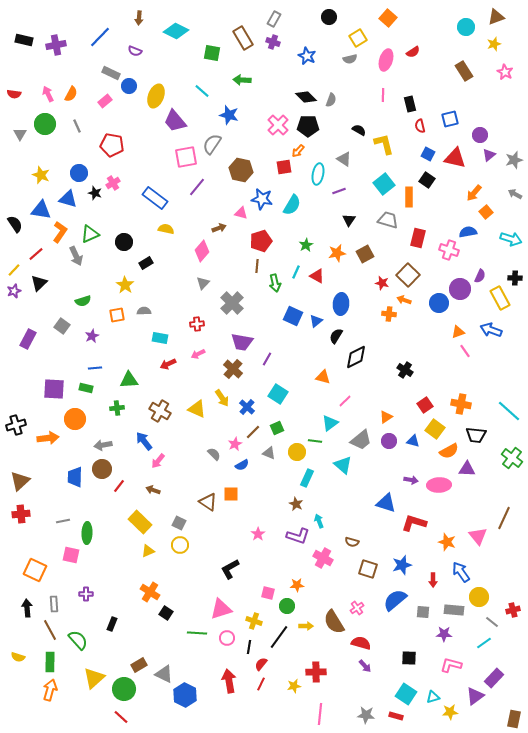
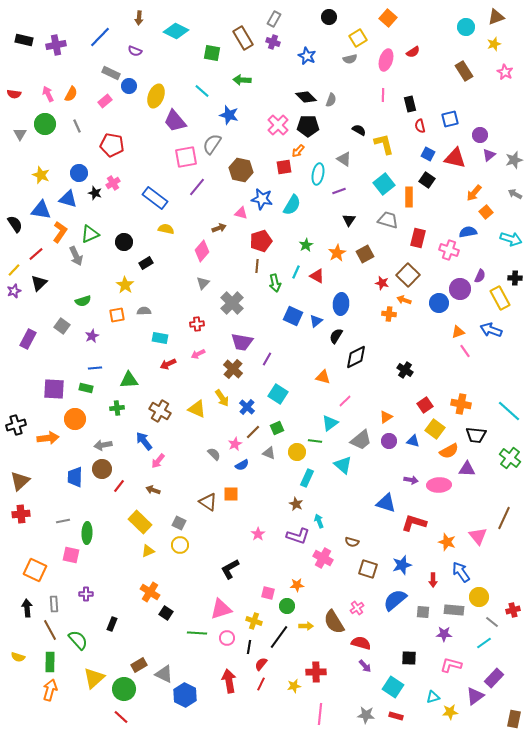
orange star at (337, 253): rotated 18 degrees counterclockwise
green cross at (512, 458): moved 2 px left
cyan square at (406, 694): moved 13 px left, 7 px up
